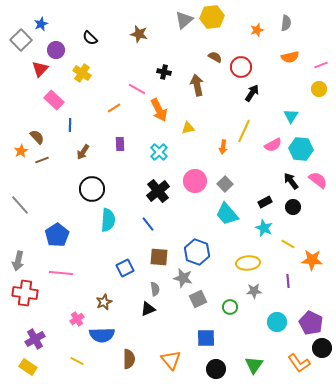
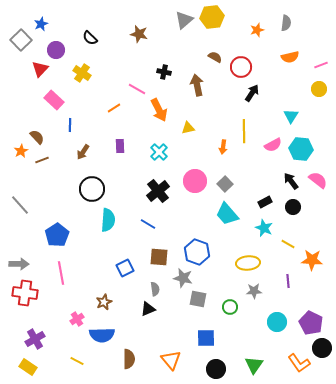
yellow line at (244, 131): rotated 25 degrees counterclockwise
purple rectangle at (120, 144): moved 2 px down
blue line at (148, 224): rotated 21 degrees counterclockwise
gray arrow at (18, 261): moved 1 px right, 3 px down; rotated 102 degrees counterclockwise
pink line at (61, 273): rotated 75 degrees clockwise
gray square at (198, 299): rotated 36 degrees clockwise
